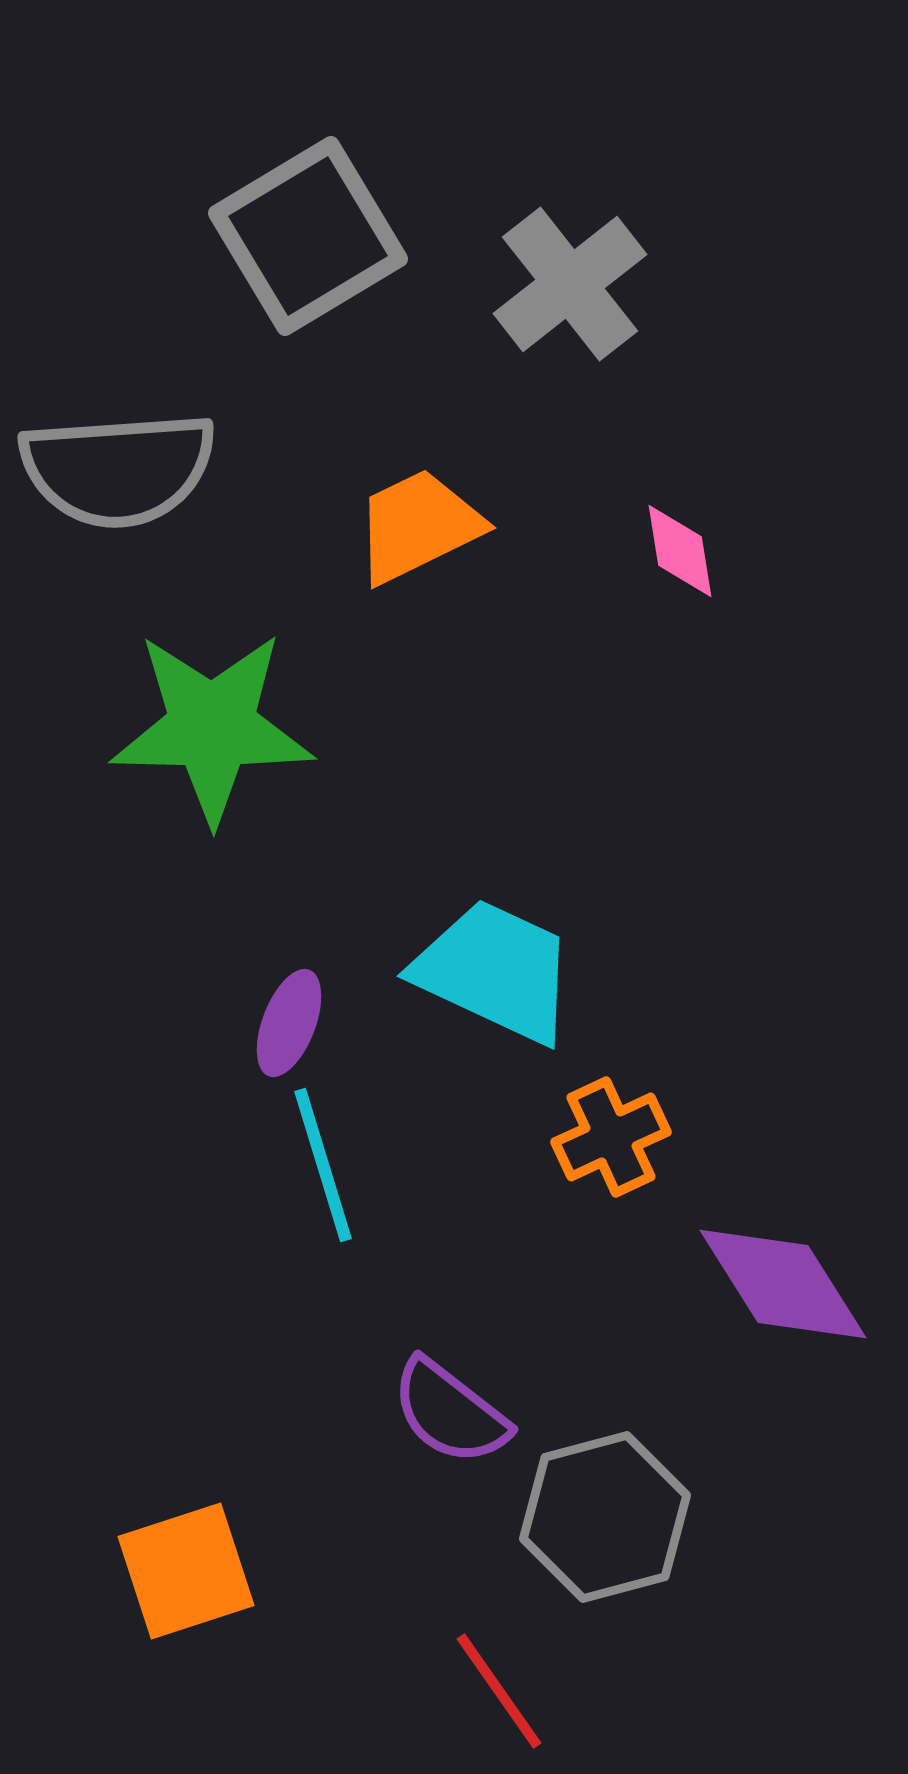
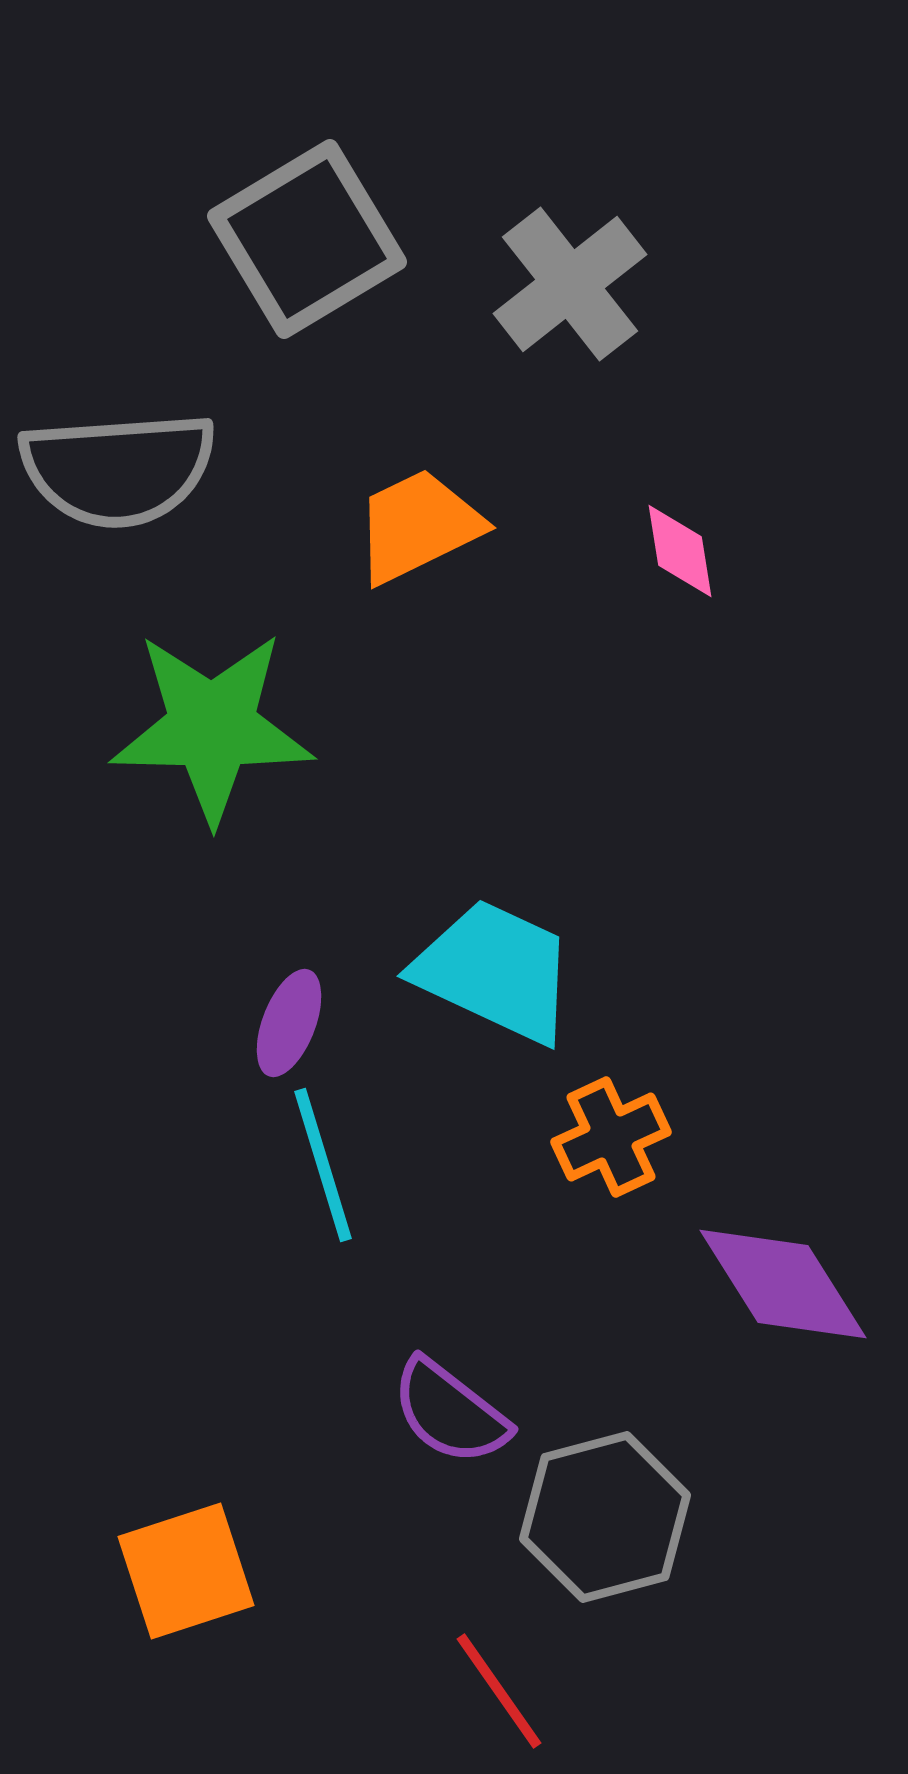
gray square: moved 1 px left, 3 px down
